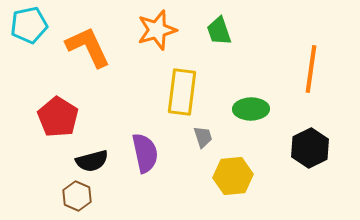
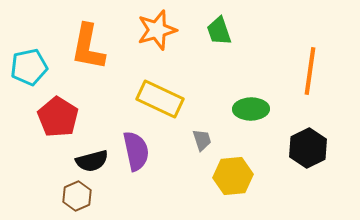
cyan pentagon: moved 42 px down
orange L-shape: rotated 144 degrees counterclockwise
orange line: moved 1 px left, 2 px down
yellow rectangle: moved 22 px left, 7 px down; rotated 72 degrees counterclockwise
gray trapezoid: moved 1 px left, 3 px down
black hexagon: moved 2 px left
purple semicircle: moved 9 px left, 2 px up
brown hexagon: rotated 12 degrees clockwise
